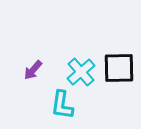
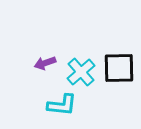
purple arrow: moved 12 px right, 7 px up; rotated 30 degrees clockwise
cyan L-shape: rotated 92 degrees counterclockwise
